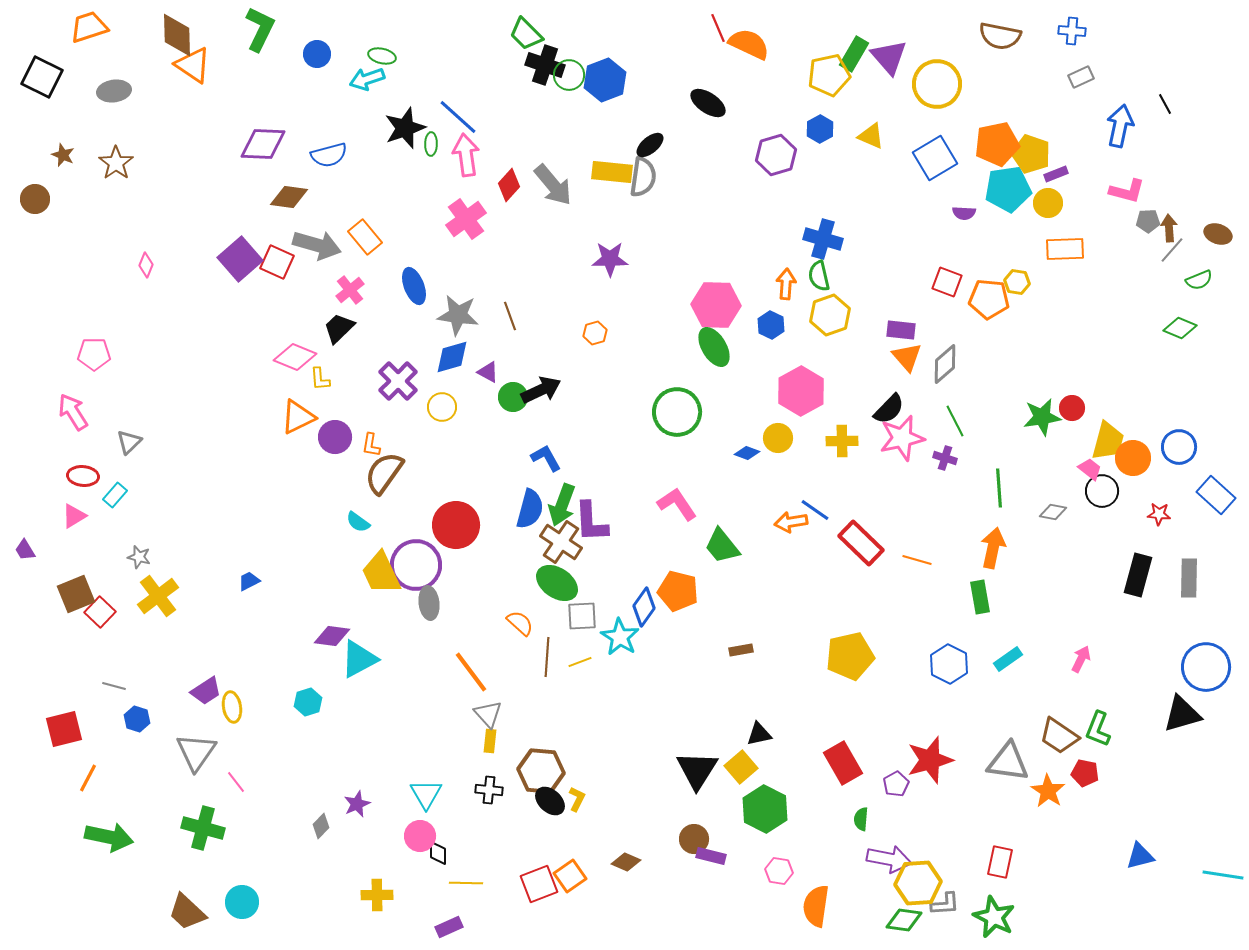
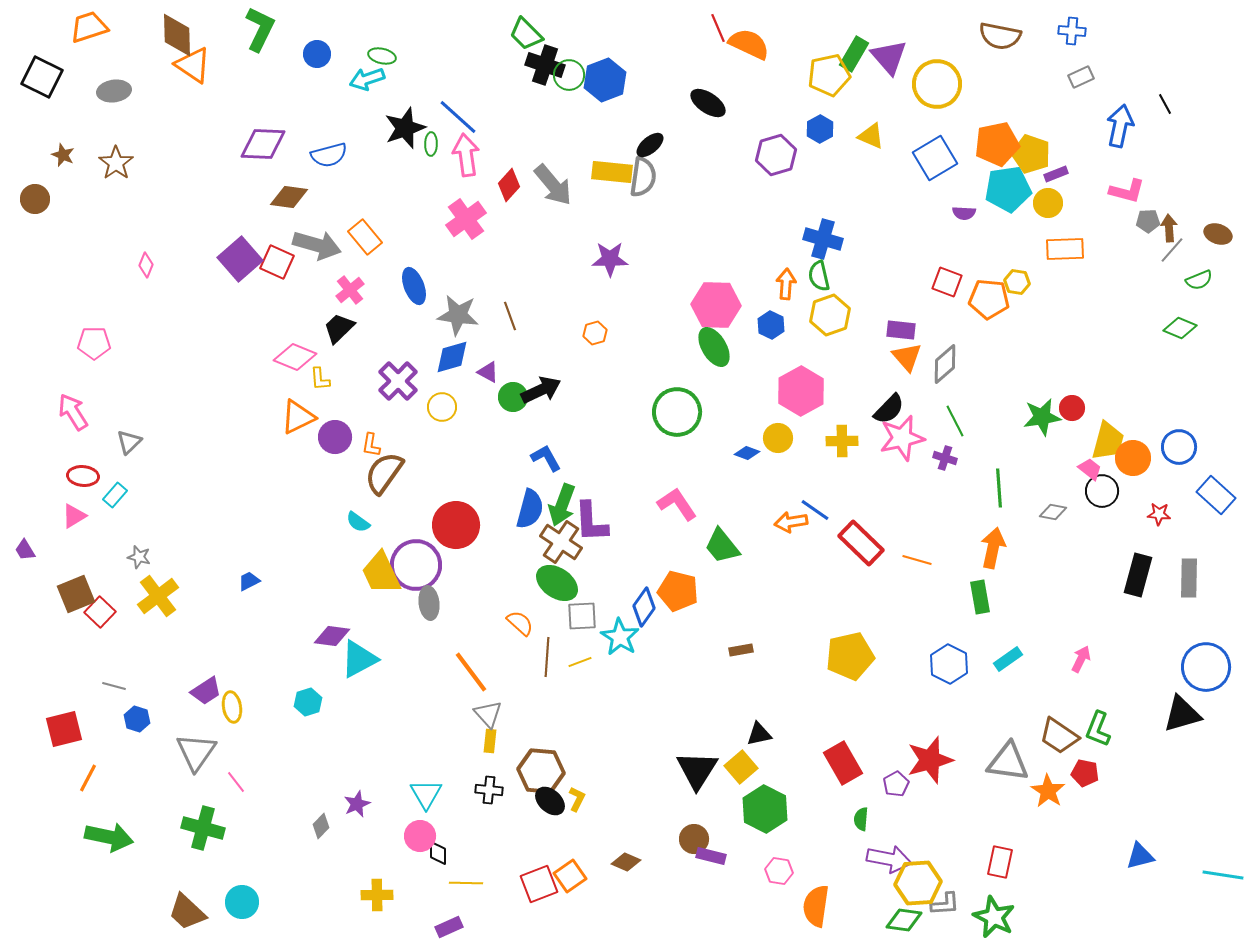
pink pentagon at (94, 354): moved 11 px up
